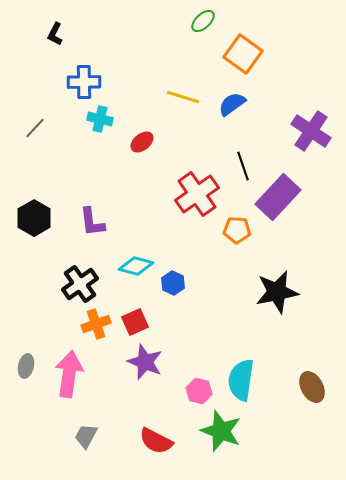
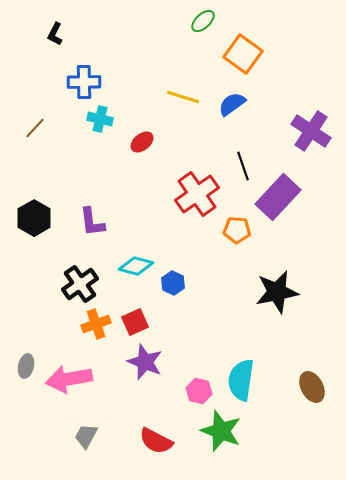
pink arrow: moved 5 px down; rotated 108 degrees counterclockwise
